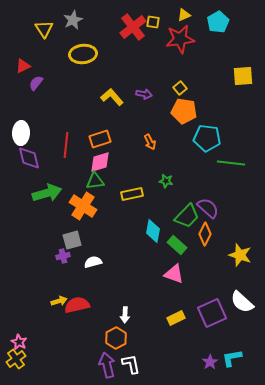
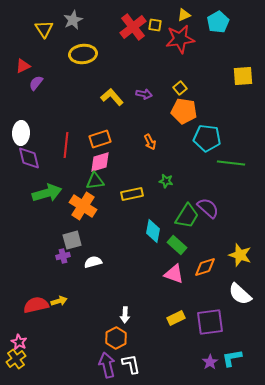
yellow square at (153, 22): moved 2 px right, 3 px down
green trapezoid at (187, 216): rotated 12 degrees counterclockwise
orange diamond at (205, 234): moved 33 px down; rotated 45 degrees clockwise
white semicircle at (242, 302): moved 2 px left, 8 px up
red semicircle at (77, 305): moved 41 px left
purple square at (212, 313): moved 2 px left, 9 px down; rotated 16 degrees clockwise
